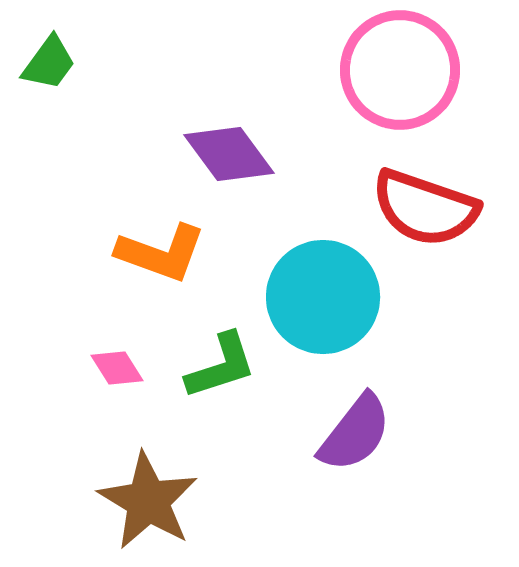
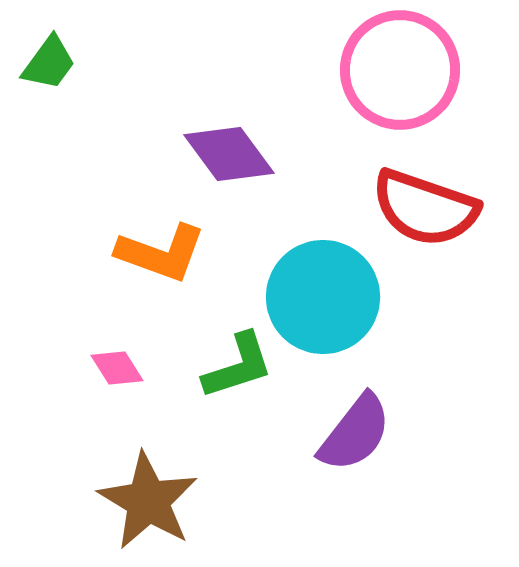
green L-shape: moved 17 px right
